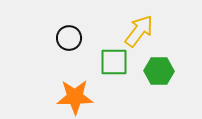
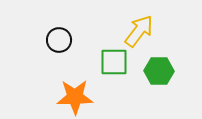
black circle: moved 10 px left, 2 px down
